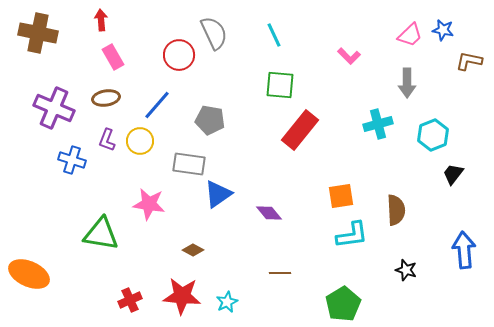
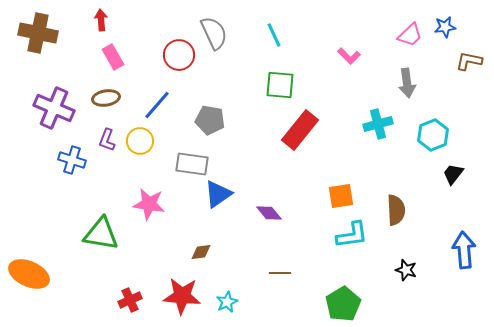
blue star: moved 2 px right, 3 px up; rotated 20 degrees counterclockwise
gray arrow: rotated 8 degrees counterclockwise
gray rectangle: moved 3 px right
brown diamond: moved 8 px right, 2 px down; rotated 35 degrees counterclockwise
